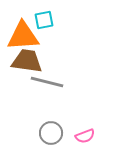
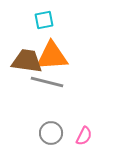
orange triangle: moved 29 px right, 20 px down
pink semicircle: moved 1 px left; rotated 42 degrees counterclockwise
